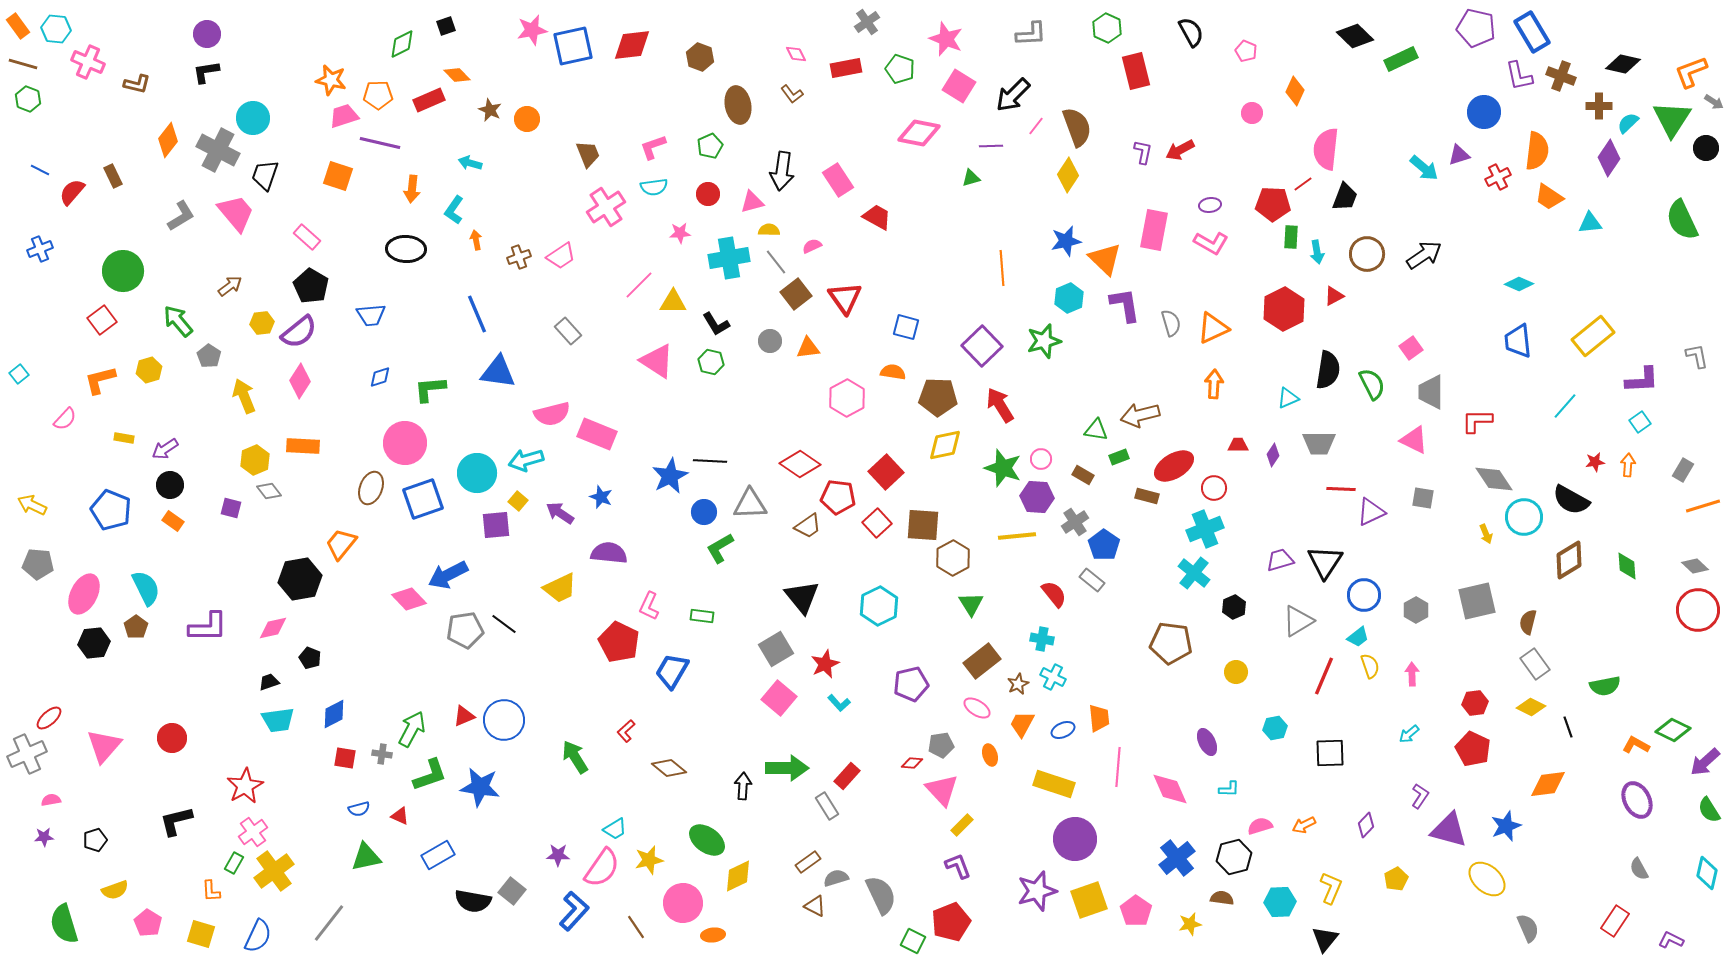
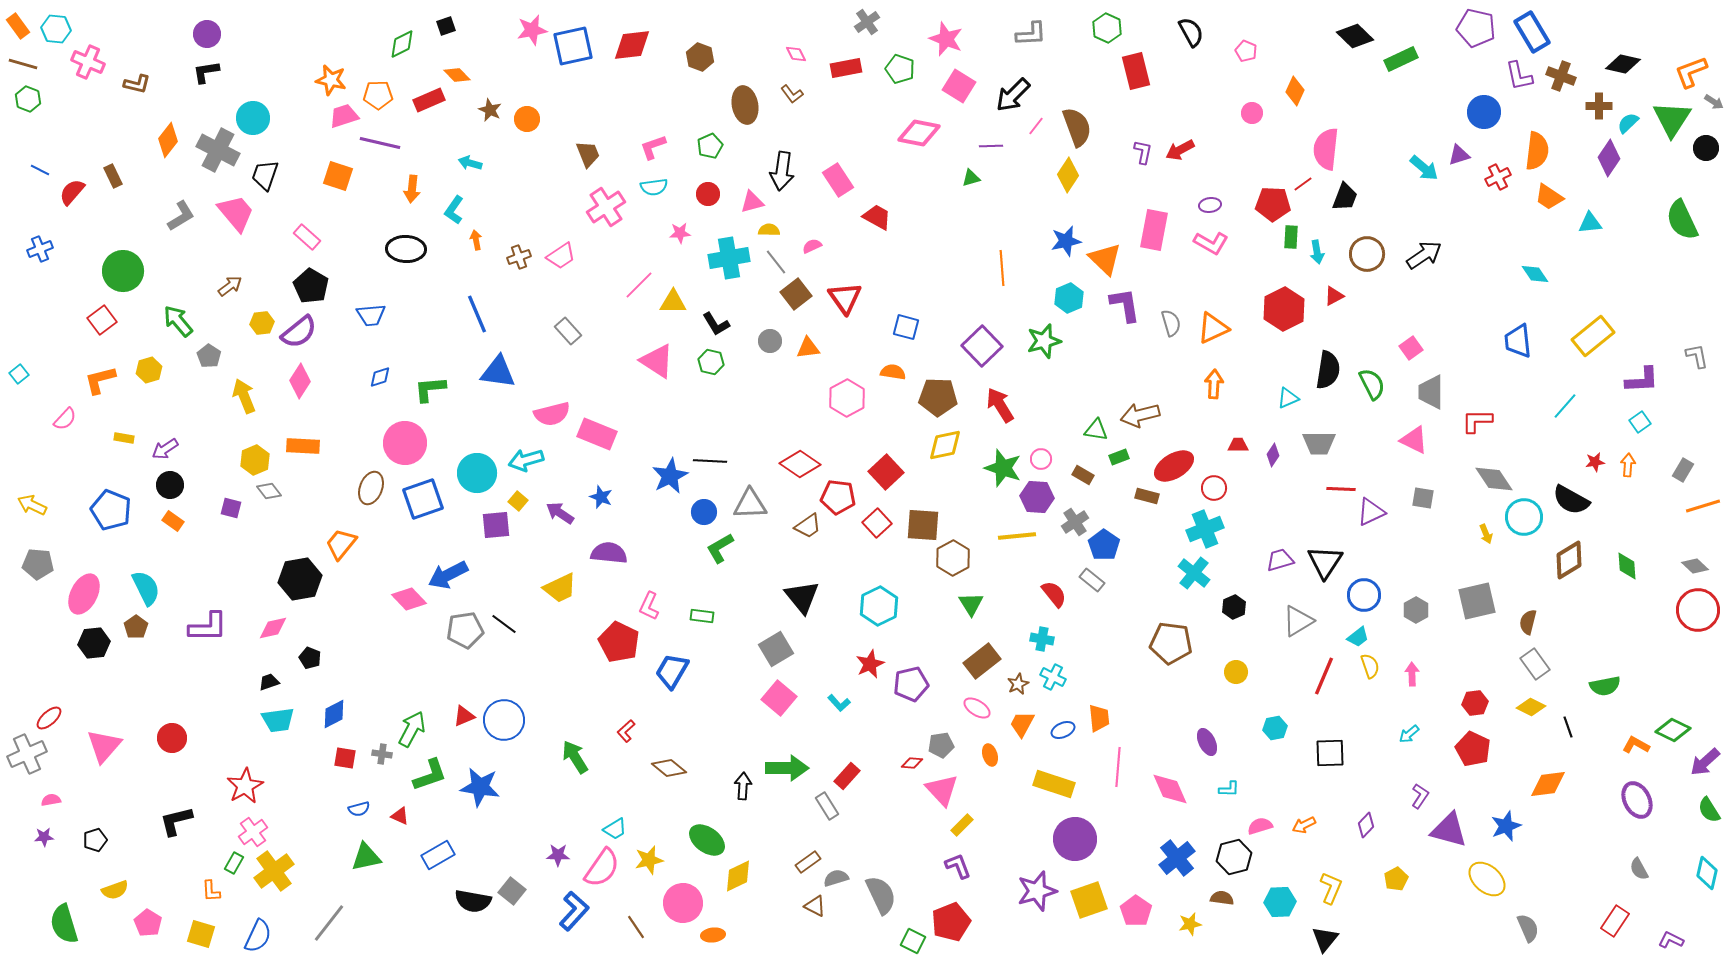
brown ellipse at (738, 105): moved 7 px right
cyan diamond at (1519, 284): moved 16 px right, 10 px up; rotated 32 degrees clockwise
red star at (825, 664): moved 45 px right
